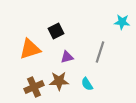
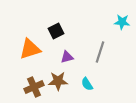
brown star: moved 1 px left
